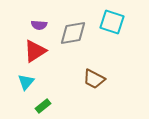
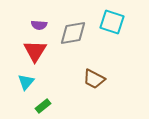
red triangle: rotated 25 degrees counterclockwise
